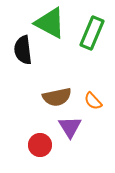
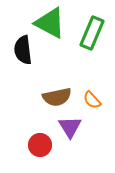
orange semicircle: moved 1 px left, 1 px up
